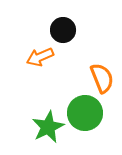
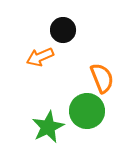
green circle: moved 2 px right, 2 px up
